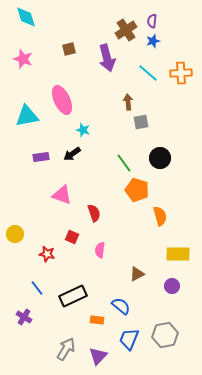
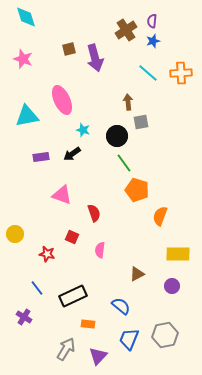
purple arrow: moved 12 px left
black circle: moved 43 px left, 22 px up
orange semicircle: rotated 144 degrees counterclockwise
orange rectangle: moved 9 px left, 4 px down
